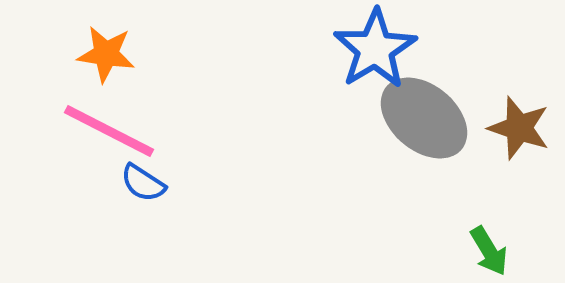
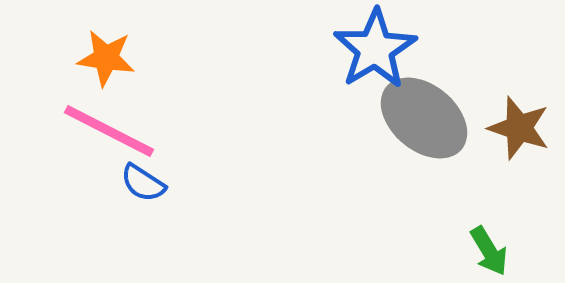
orange star: moved 4 px down
